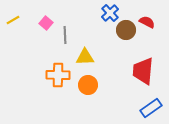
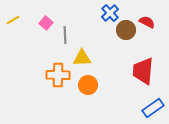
yellow triangle: moved 3 px left, 1 px down
blue rectangle: moved 2 px right
